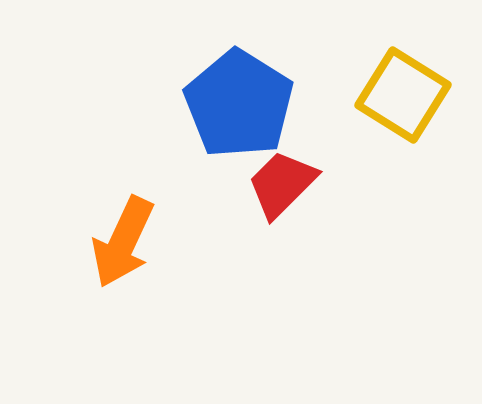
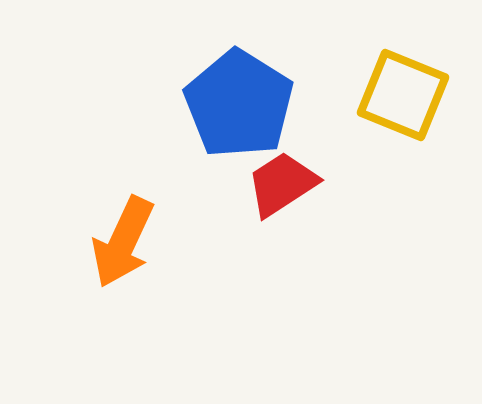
yellow square: rotated 10 degrees counterclockwise
red trapezoid: rotated 12 degrees clockwise
